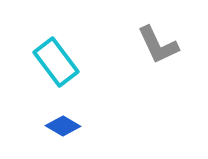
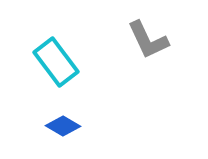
gray L-shape: moved 10 px left, 5 px up
